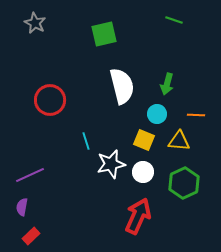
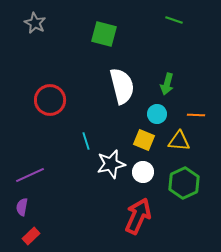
green square: rotated 28 degrees clockwise
